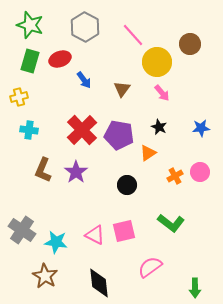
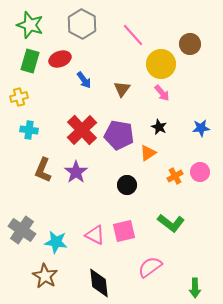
gray hexagon: moved 3 px left, 3 px up
yellow circle: moved 4 px right, 2 px down
